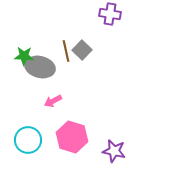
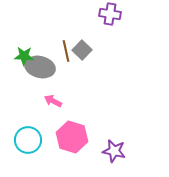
pink arrow: rotated 54 degrees clockwise
